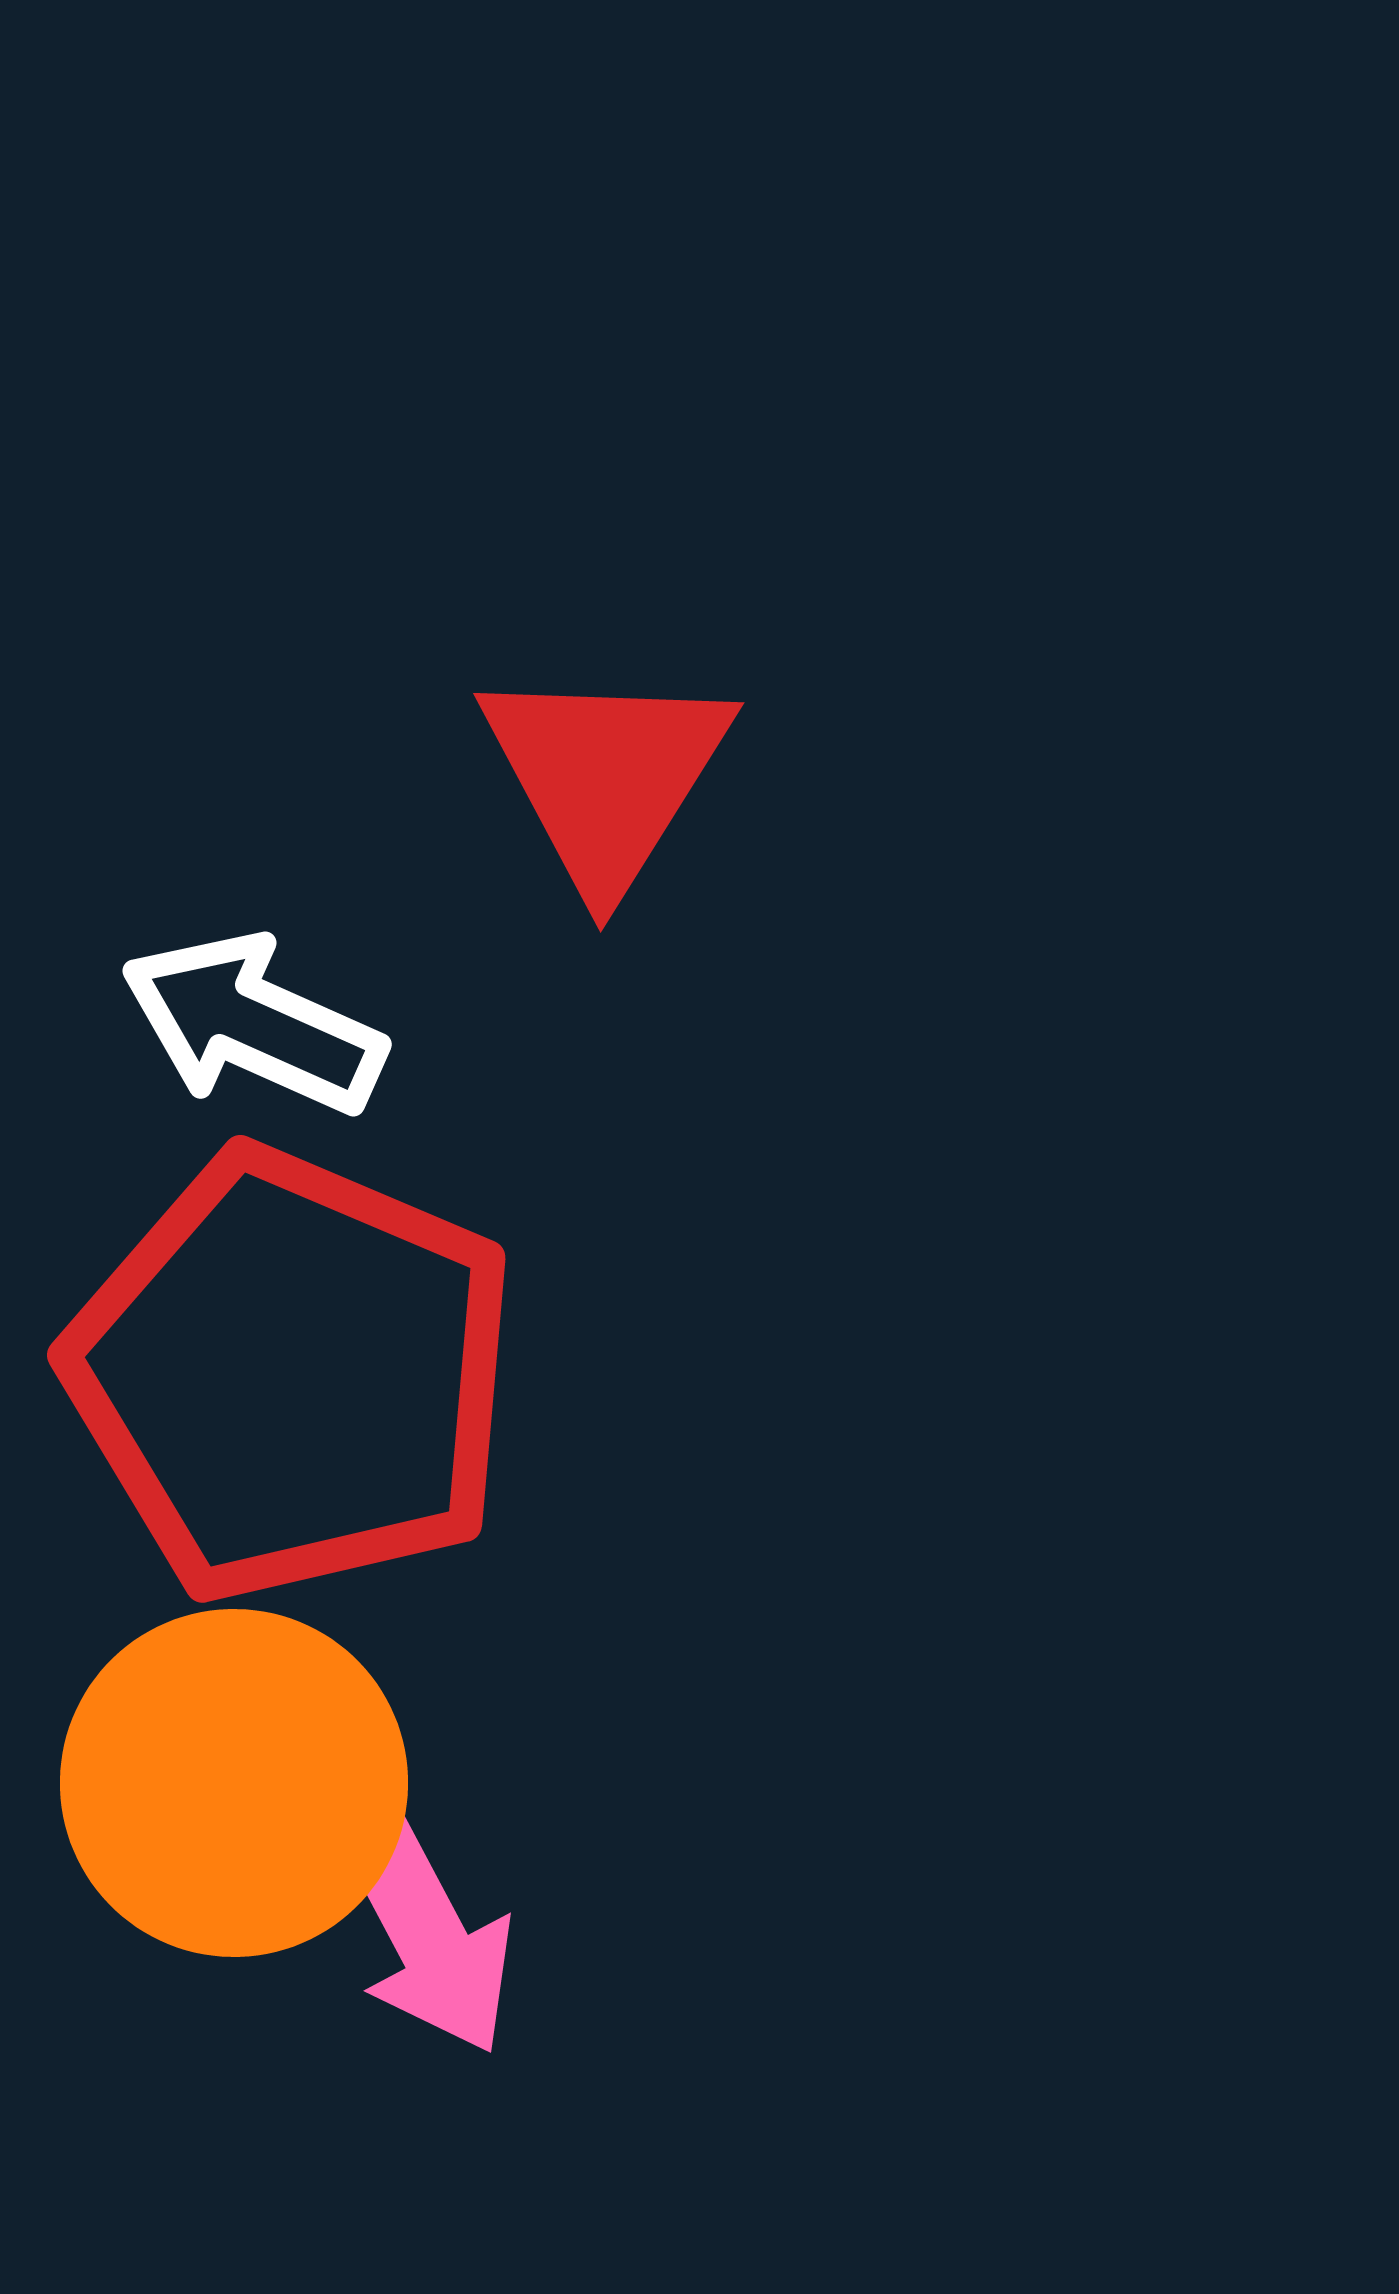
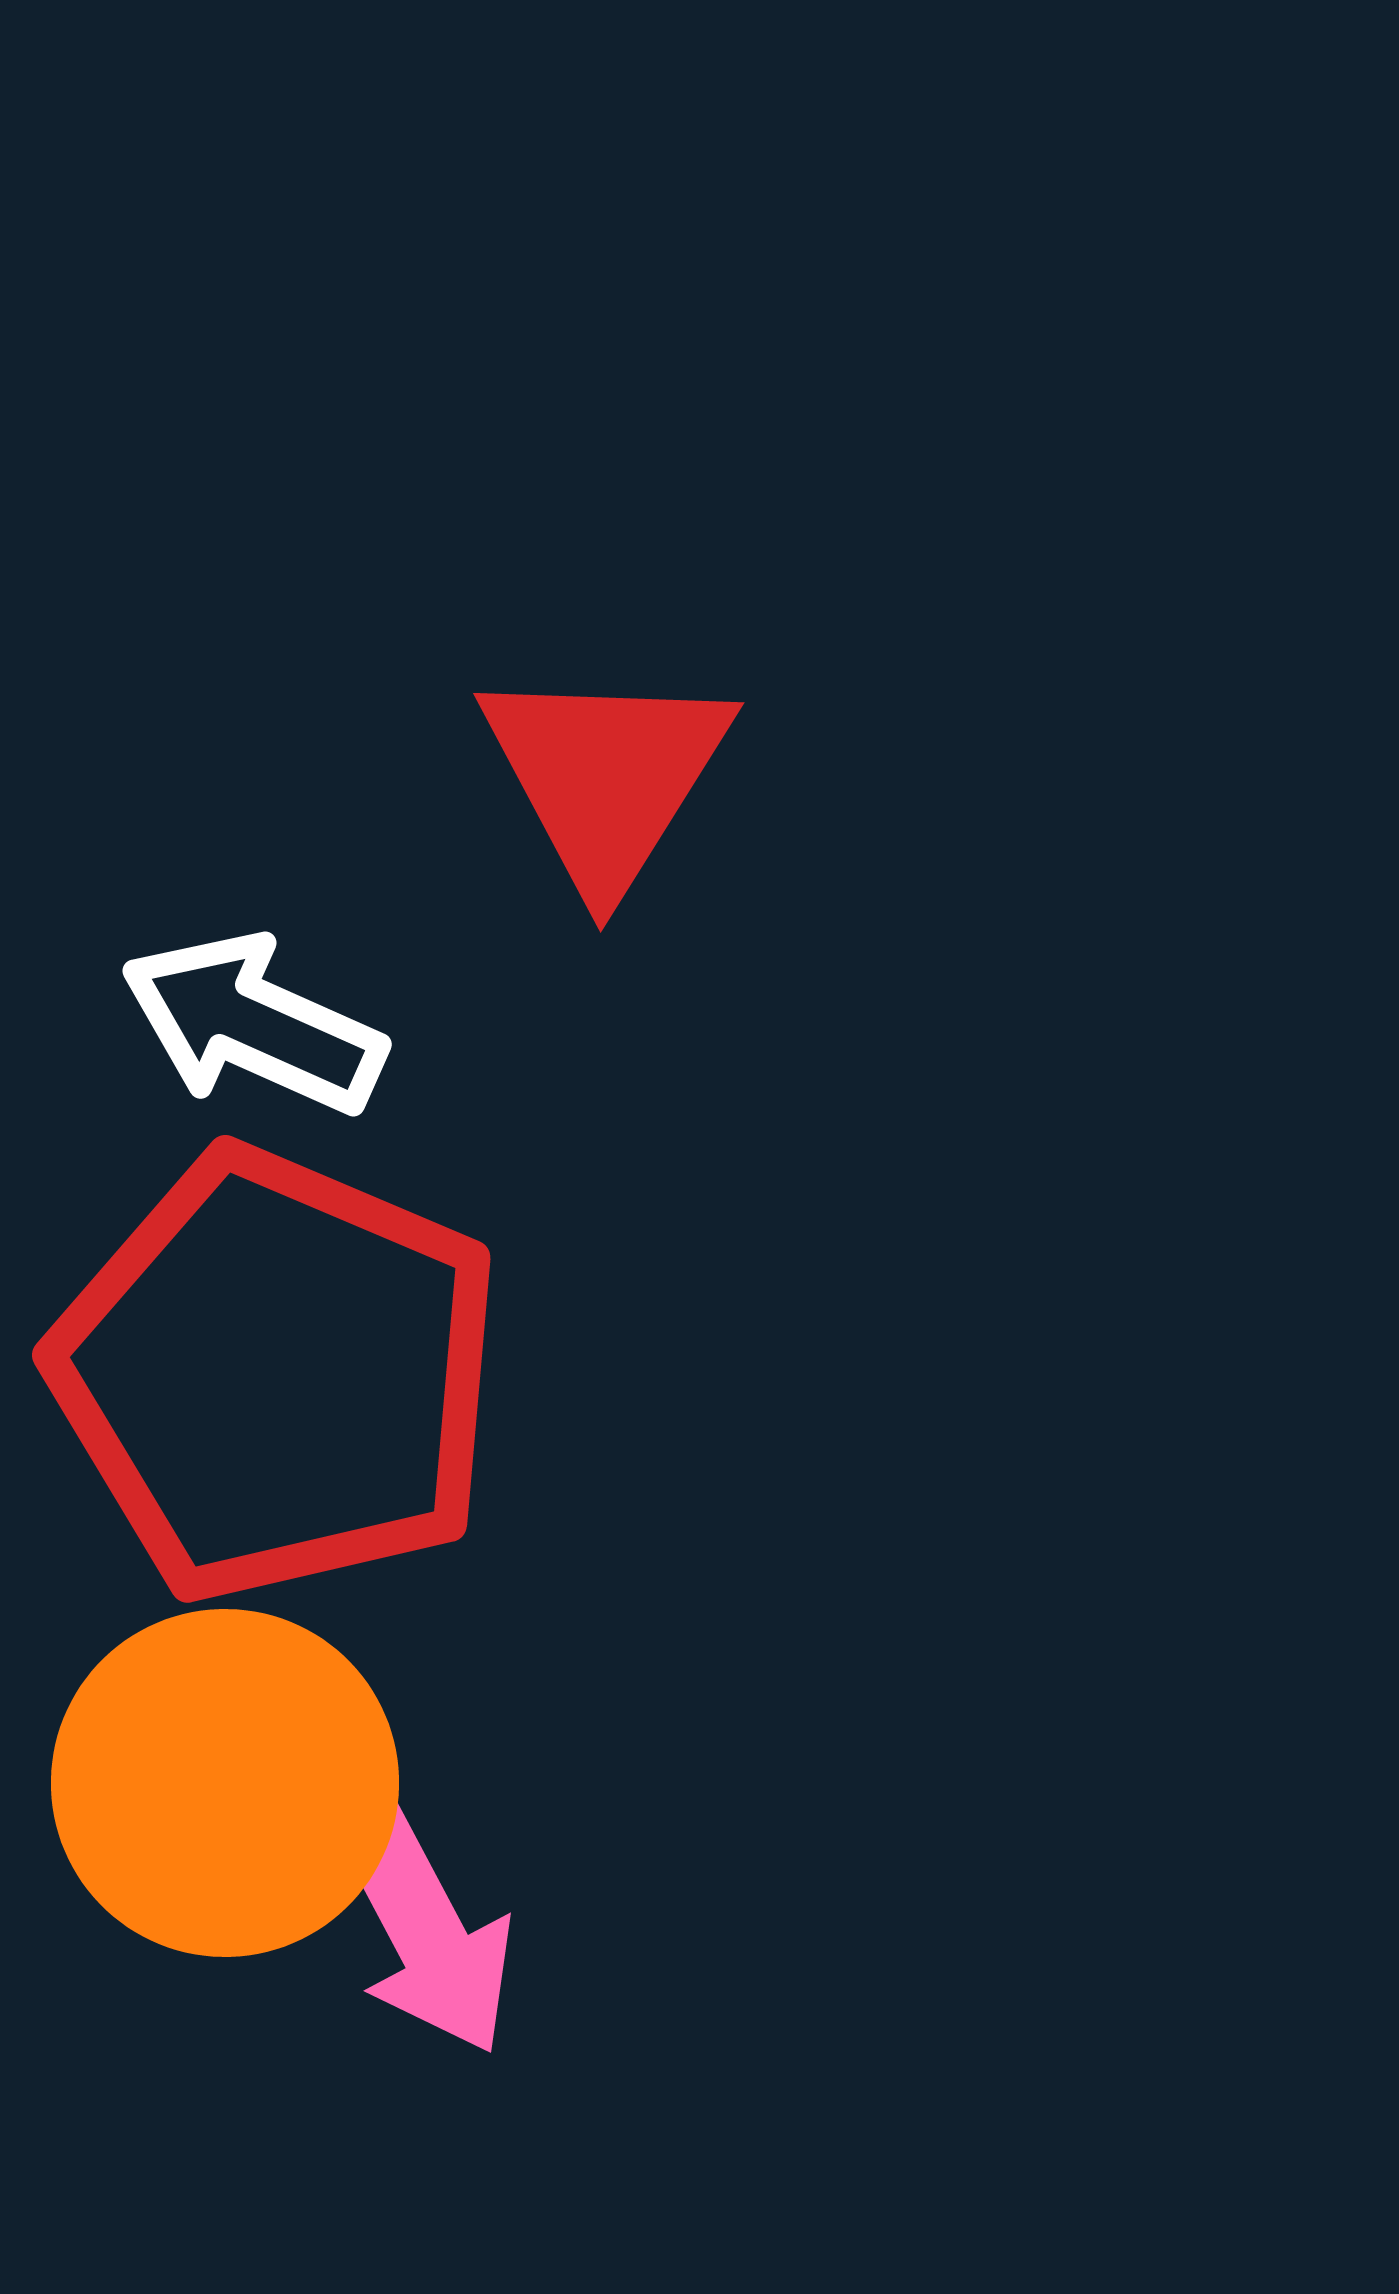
red pentagon: moved 15 px left
orange circle: moved 9 px left
